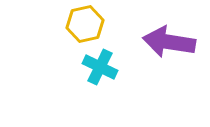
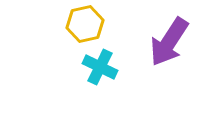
purple arrow: rotated 66 degrees counterclockwise
